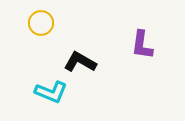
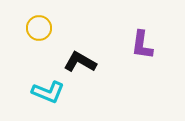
yellow circle: moved 2 px left, 5 px down
cyan L-shape: moved 3 px left
